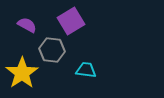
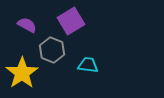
gray hexagon: rotated 15 degrees clockwise
cyan trapezoid: moved 2 px right, 5 px up
